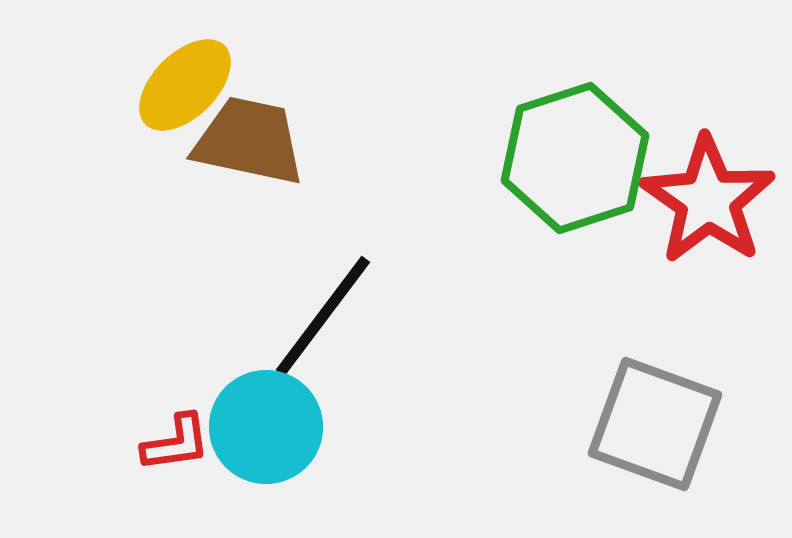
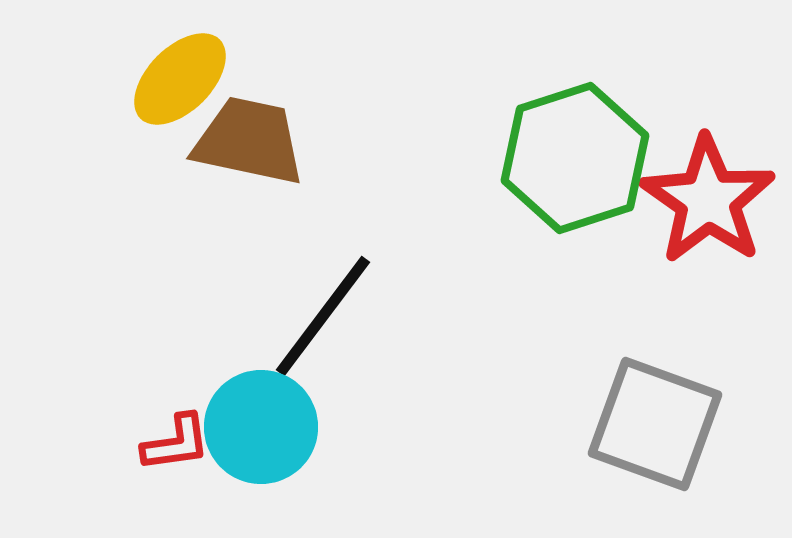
yellow ellipse: moved 5 px left, 6 px up
cyan circle: moved 5 px left
